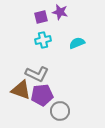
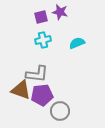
gray L-shape: rotated 20 degrees counterclockwise
